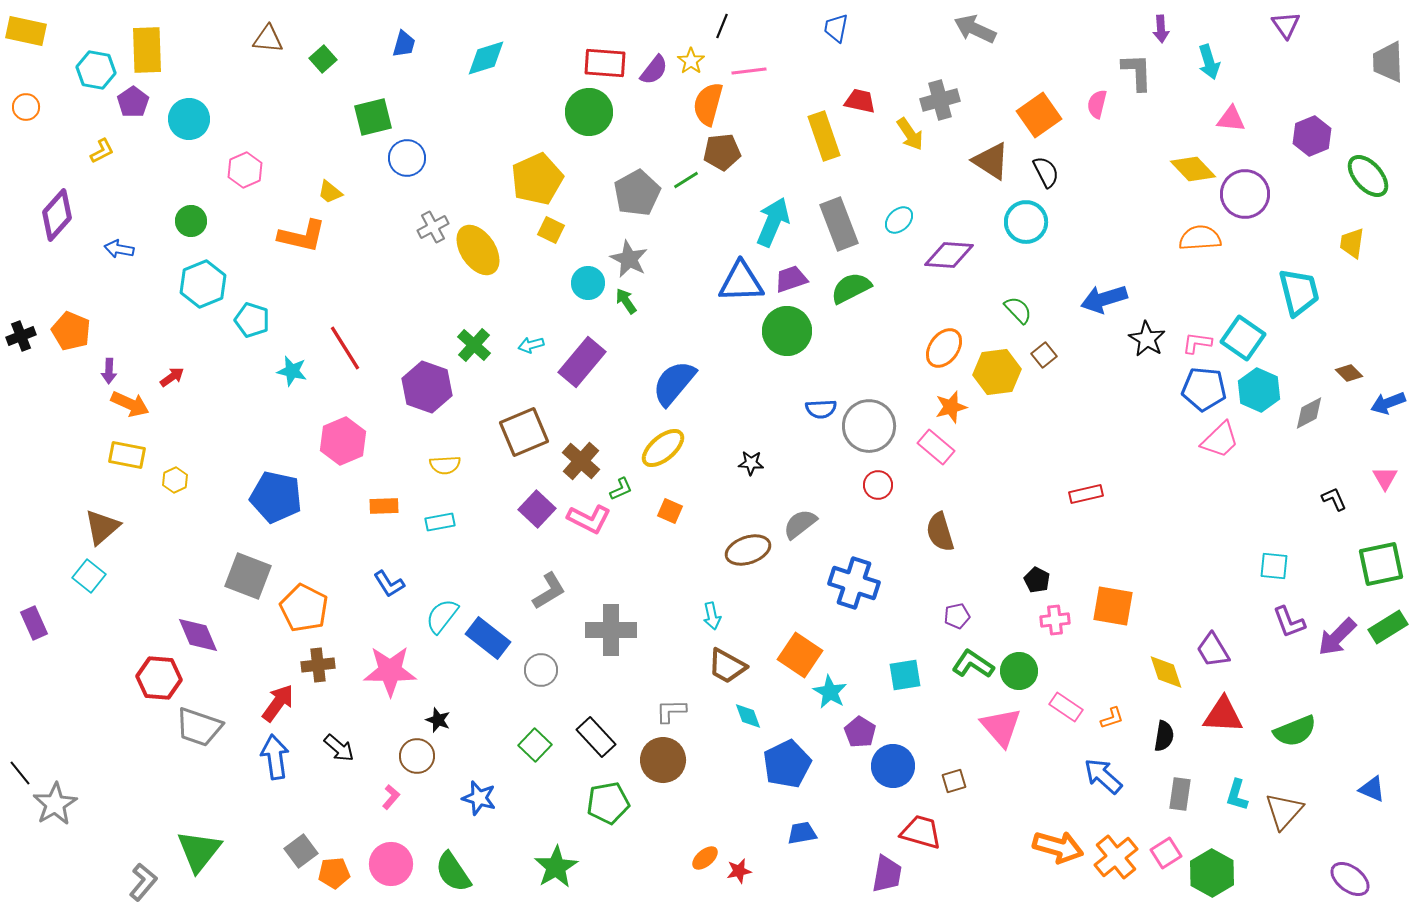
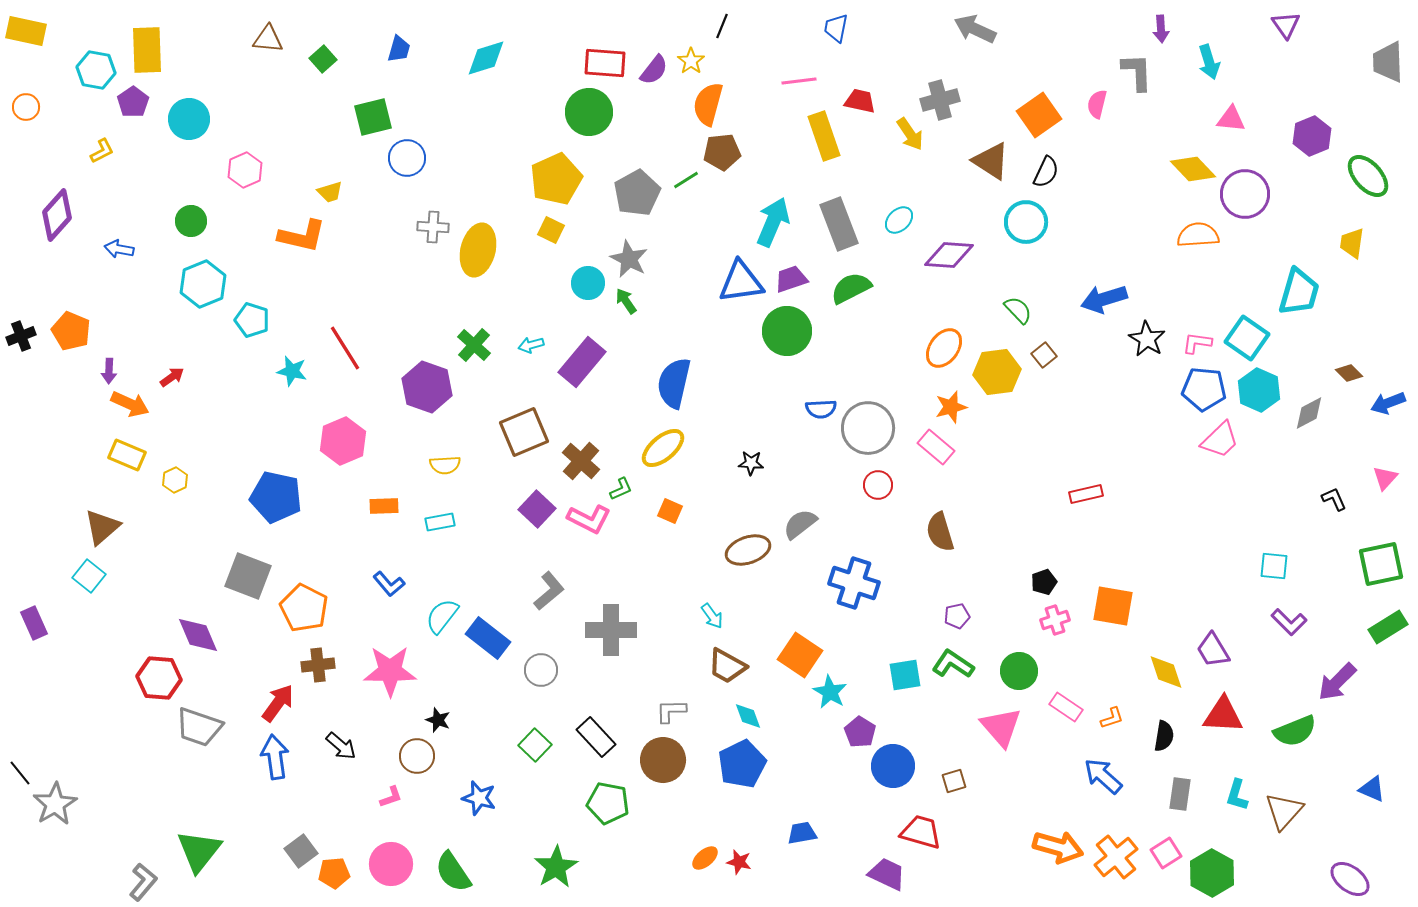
blue trapezoid at (404, 44): moved 5 px left, 5 px down
pink line at (749, 71): moved 50 px right, 10 px down
black semicircle at (1046, 172): rotated 52 degrees clockwise
yellow pentagon at (537, 179): moved 19 px right
yellow trapezoid at (330, 192): rotated 56 degrees counterclockwise
gray cross at (433, 227): rotated 32 degrees clockwise
orange semicircle at (1200, 238): moved 2 px left, 3 px up
yellow ellipse at (478, 250): rotated 48 degrees clockwise
blue triangle at (741, 282): rotated 6 degrees counterclockwise
cyan trapezoid at (1299, 292): rotated 30 degrees clockwise
cyan square at (1243, 338): moved 4 px right
blue semicircle at (674, 383): rotated 27 degrees counterclockwise
gray circle at (869, 426): moved 1 px left, 2 px down
yellow rectangle at (127, 455): rotated 12 degrees clockwise
pink triangle at (1385, 478): rotated 12 degrees clockwise
black pentagon at (1037, 580): moved 7 px right, 2 px down; rotated 25 degrees clockwise
blue L-shape at (389, 584): rotated 8 degrees counterclockwise
gray L-shape at (549, 591): rotated 9 degrees counterclockwise
cyan arrow at (712, 616): rotated 24 degrees counterclockwise
pink cross at (1055, 620): rotated 12 degrees counterclockwise
purple L-shape at (1289, 622): rotated 24 degrees counterclockwise
purple arrow at (1337, 637): moved 45 px down
green L-shape at (973, 664): moved 20 px left
black arrow at (339, 748): moved 2 px right, 2 px up
blue pentagon at (787, 764): moved 45 px left
pink L-shape at (391, 797): rotated 30 degrees clockwise
green pentagon at (608, 803): rotated 21 degrees clockwise
red star at (739, 871): moved 9 px up; rotated 25 degrees clockwise
purple trapezoid at (887, 874): rotated 75 degrees counterclockwise
